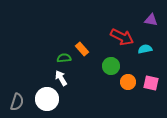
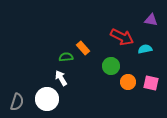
orange rectangle: moved 1 px right, 1 px up
green semicircle: moved 2 px right, 1 px up
